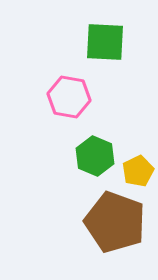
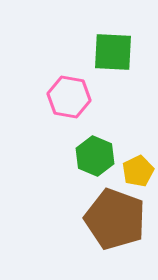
green square: moved 8 px right, 10 px down
brown pentagon: moved 3 px up
